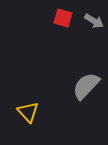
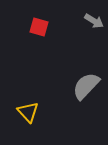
red square: moved 24 px left, 9 px down
